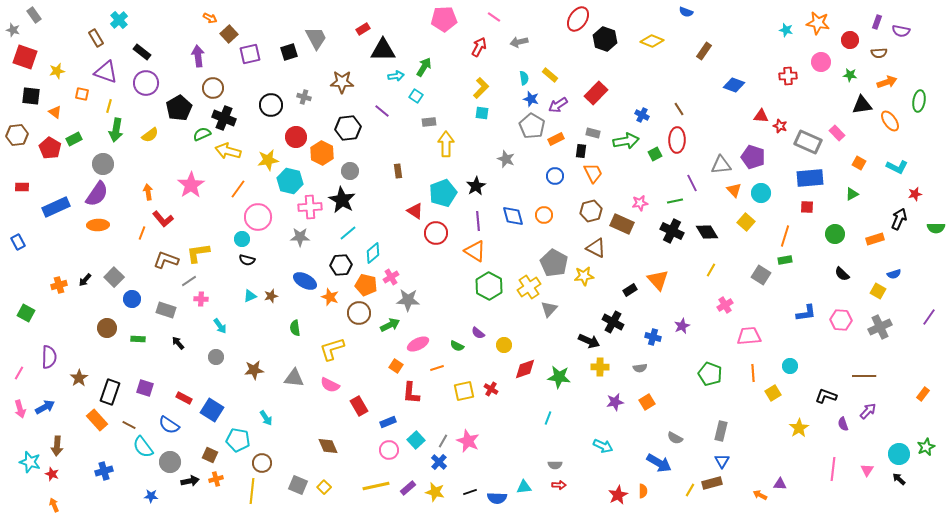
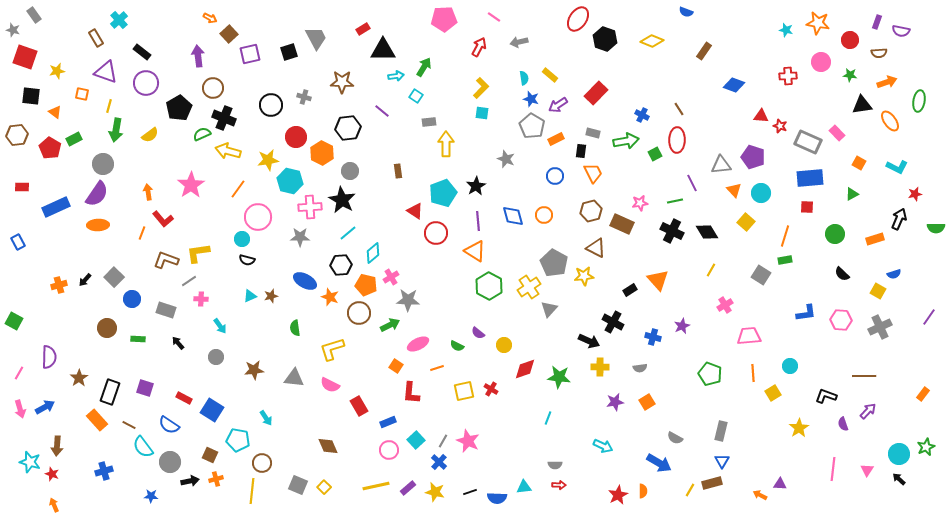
green square at (26, 313): moved 12 px left, 8 px down
